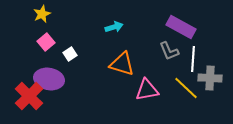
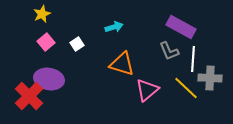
white square: moved 7 px right, 10 px up
pink triangle: rotated 30 degrees counterclockwise
